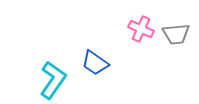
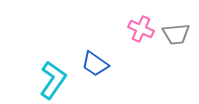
blue trapezoid: moved 1 px down
